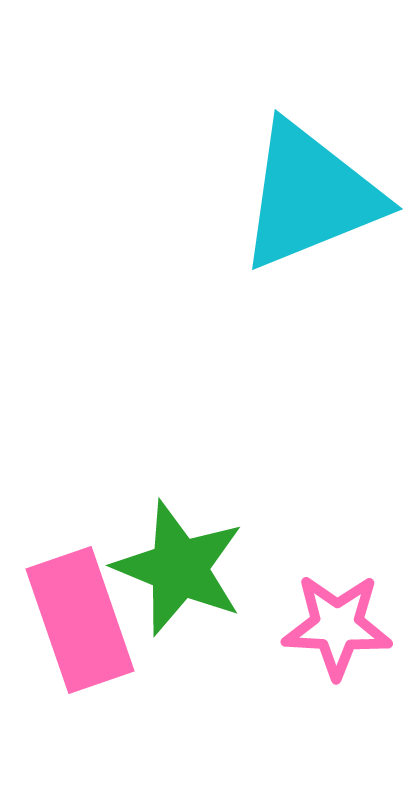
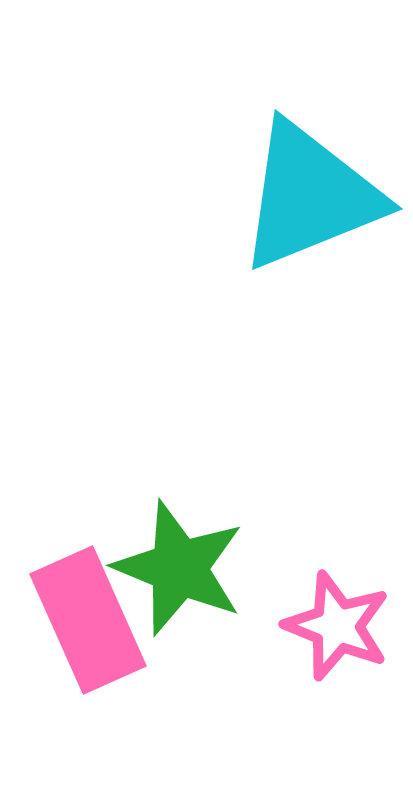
pink rectangle: moved 8 px right; rotated 5 degrees counterclockwise
pink star: rotated 19 degrees clockwise
